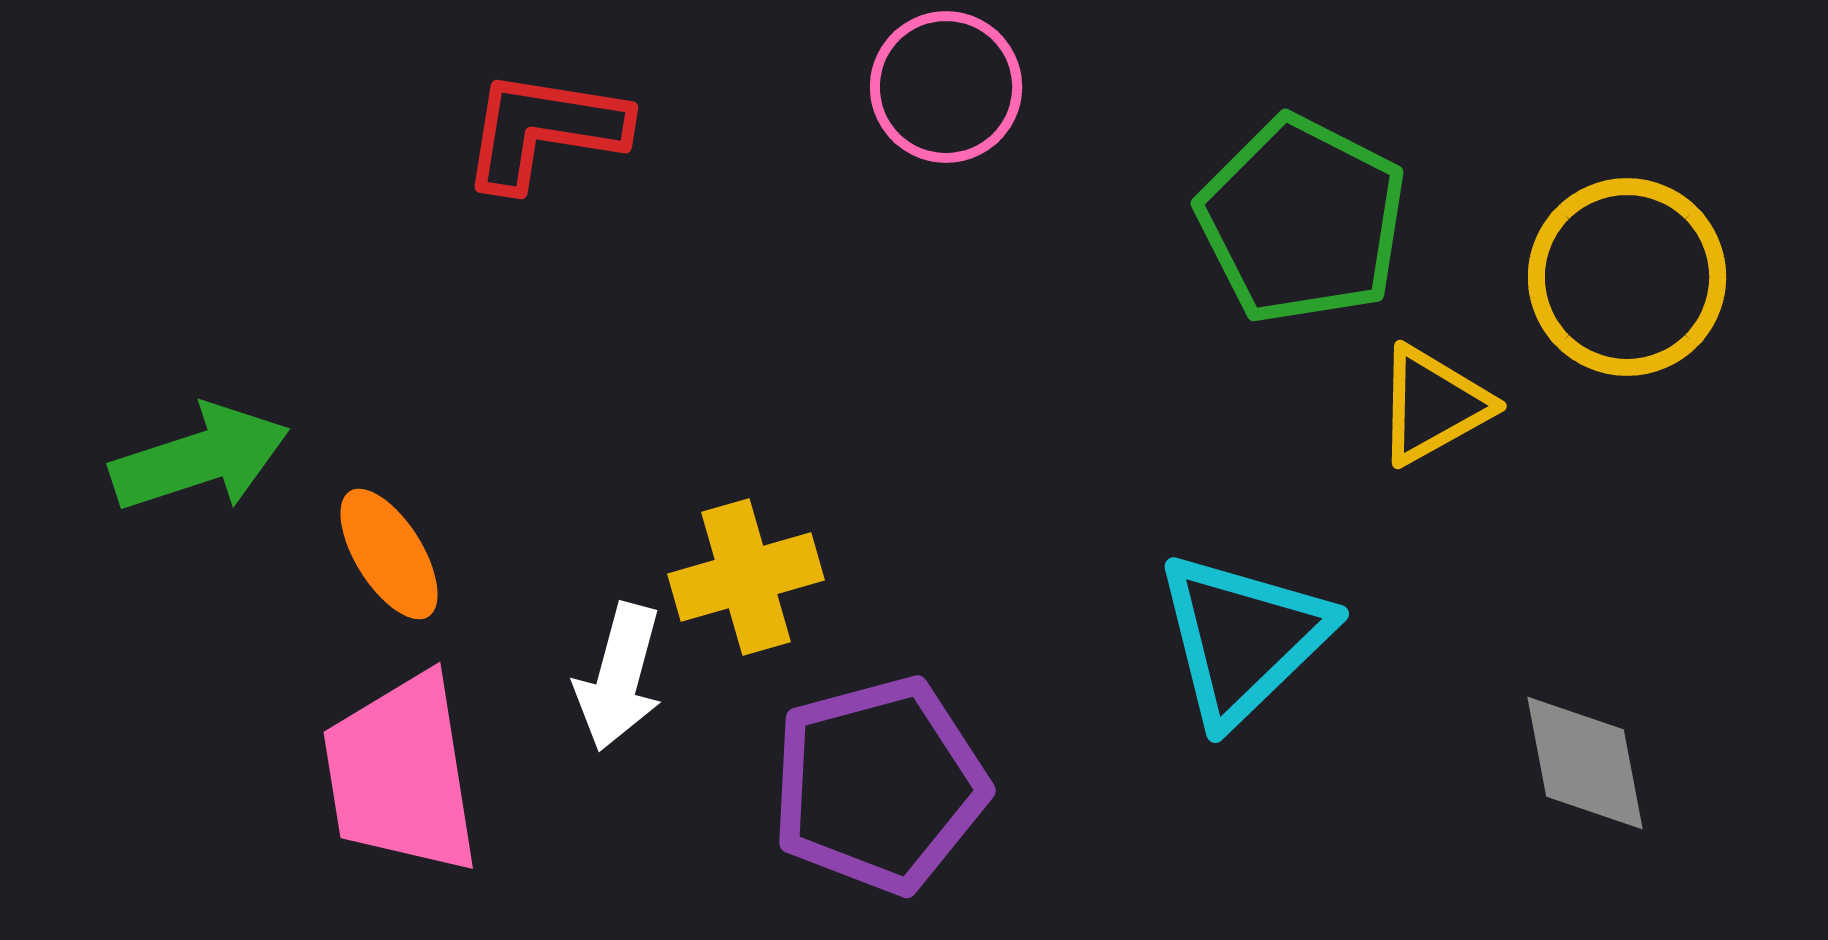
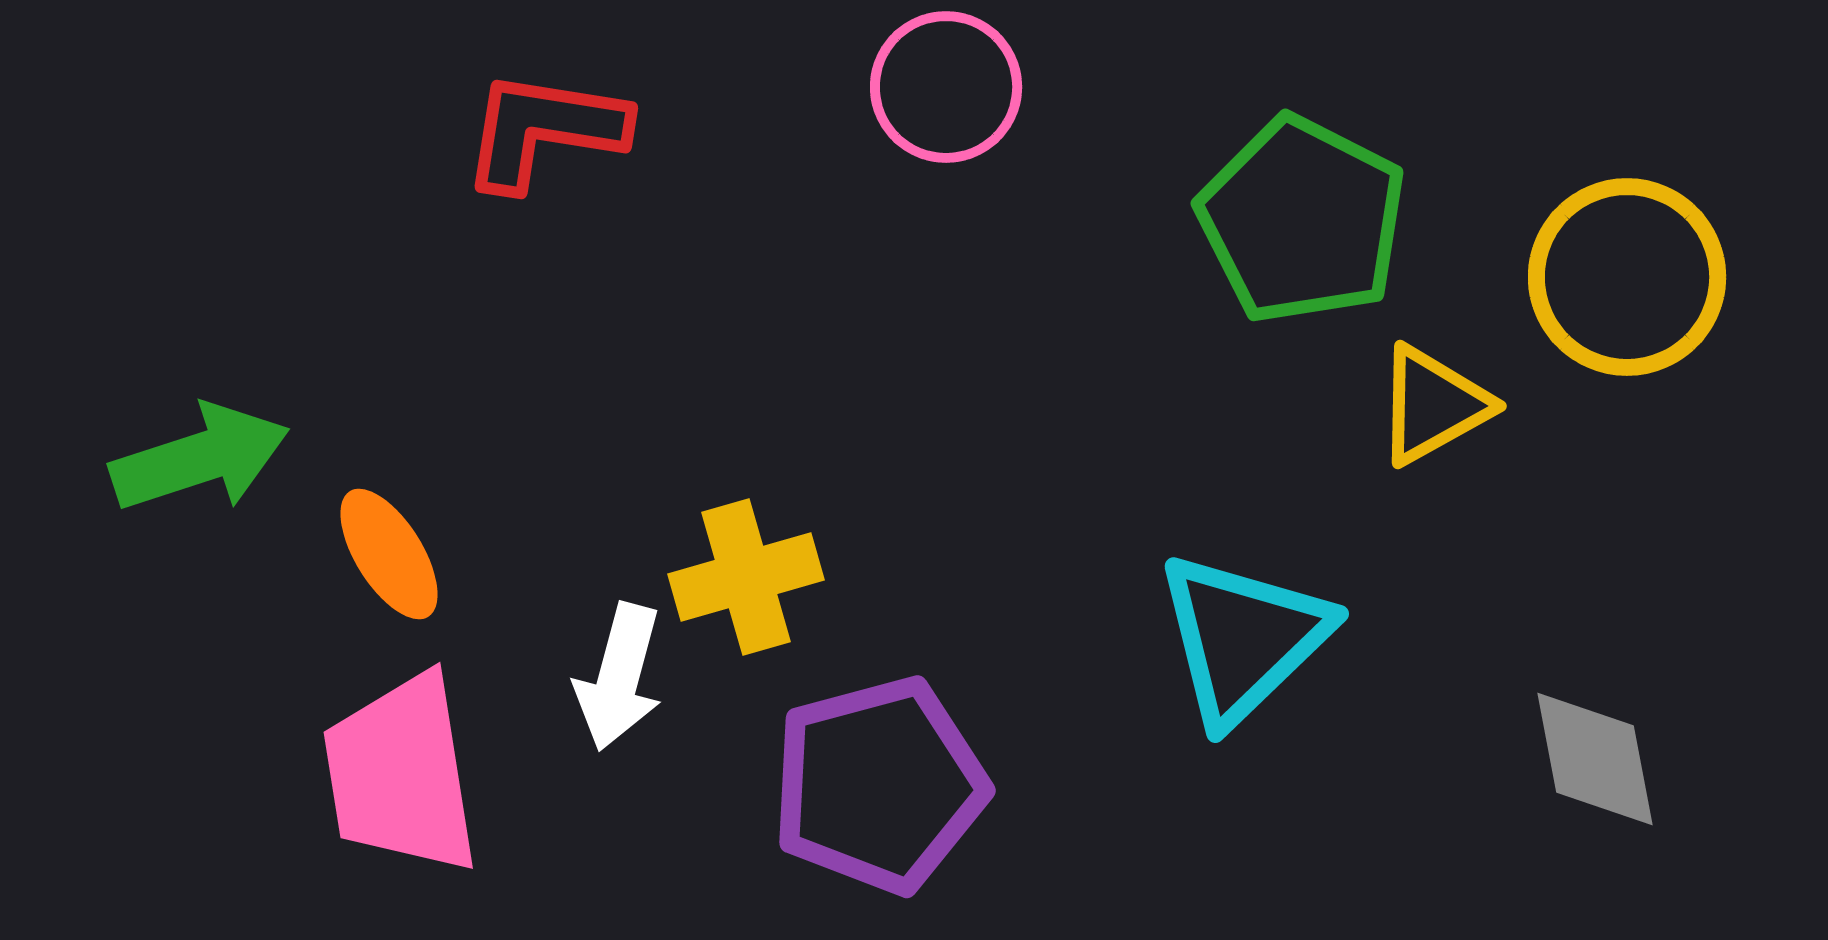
gray diamond: moved 10 px right, 4 px up
